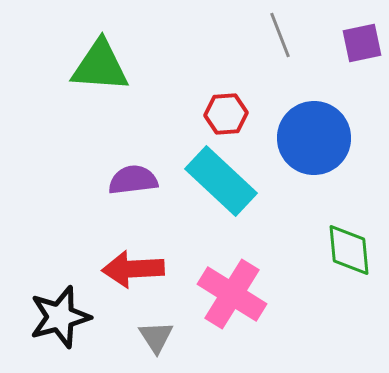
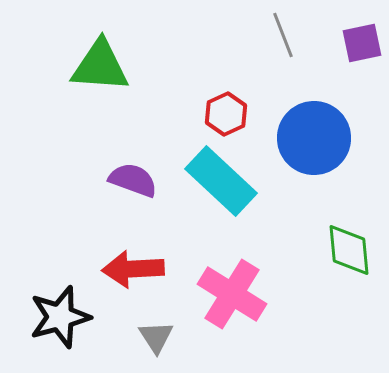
gray line: moved 3 px right
red hexagon: rotated 21 degrees counterclockwise
purple semicircle: rotated 27 degrees clockwise
